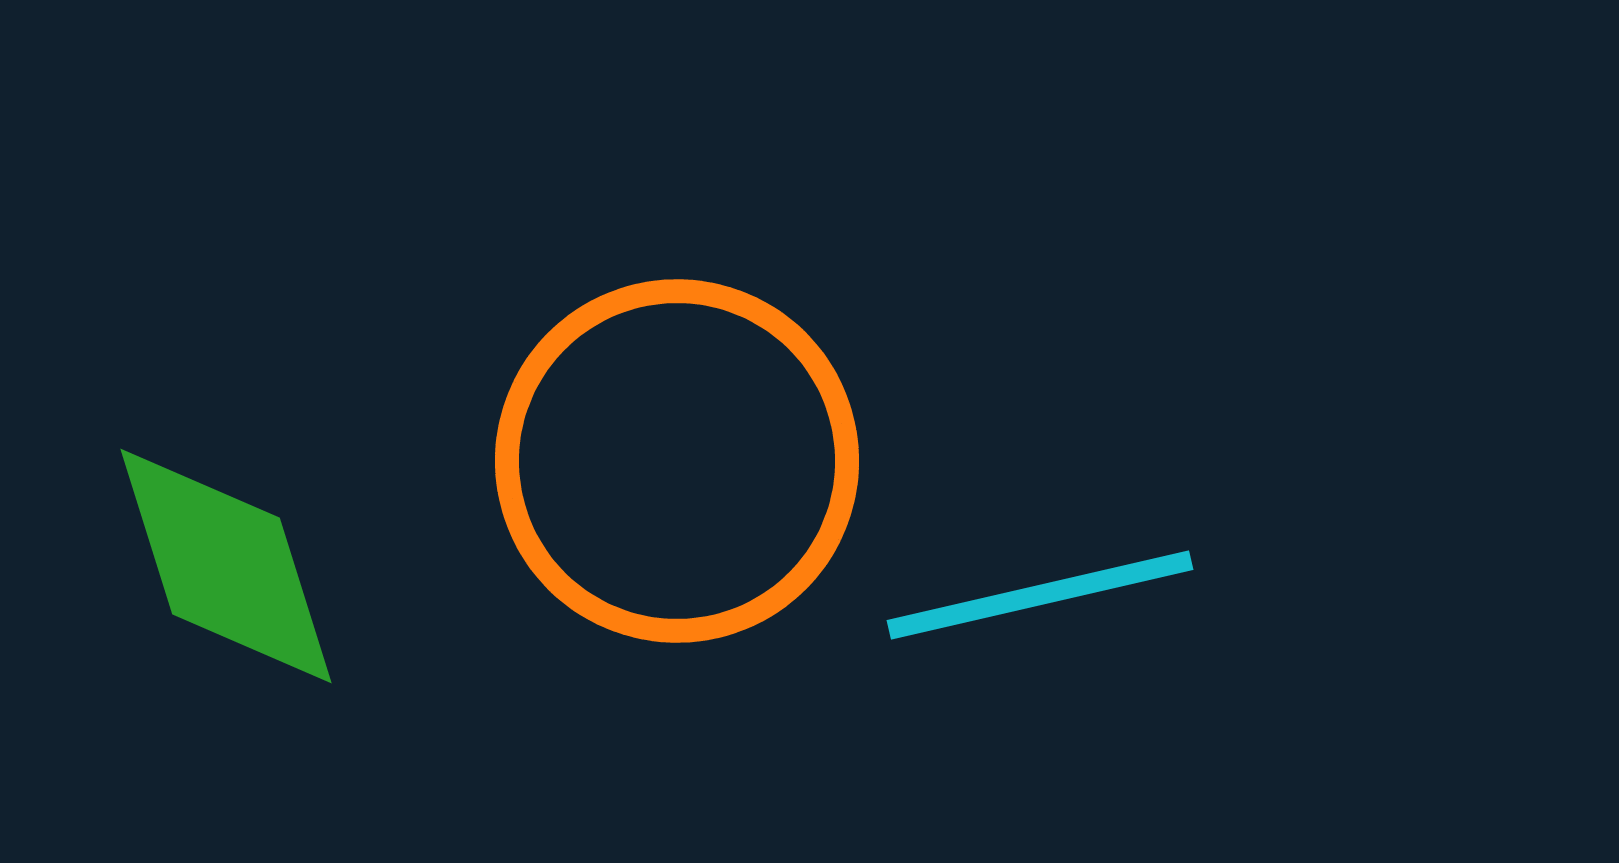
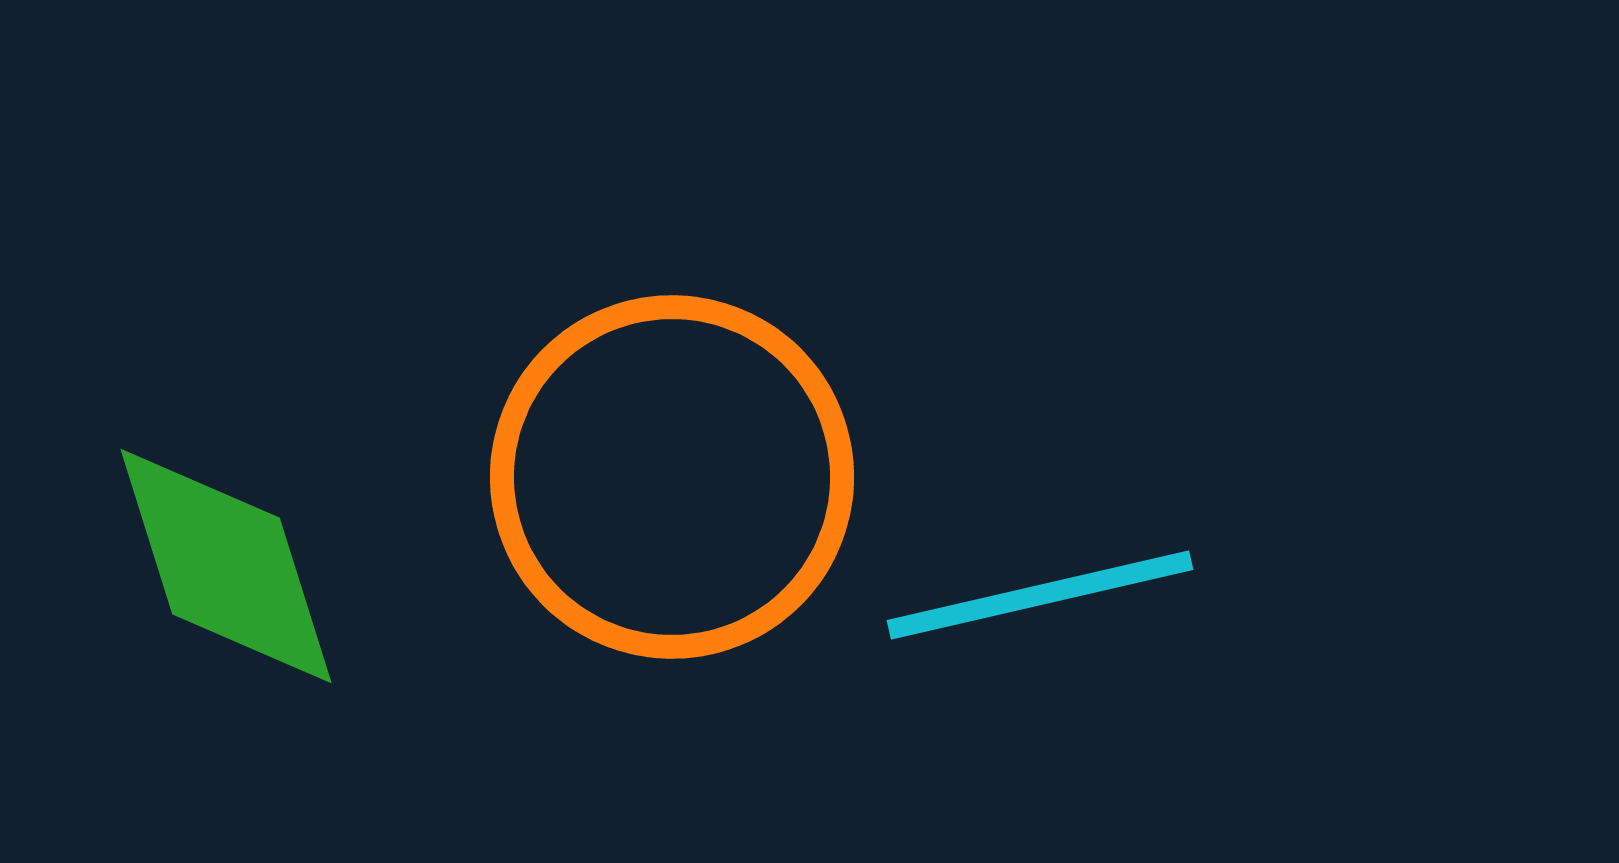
orange circle: moved 5 px left, 16 px down
